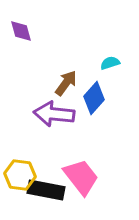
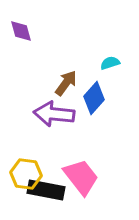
yellow hexagon: moved 6 px right, 1 px up
